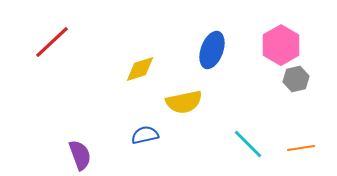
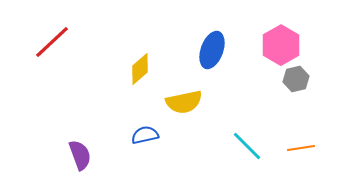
yellow diamond: rotated 24 degrees counterclockwise
cyan line: moved 1 px left, 2 px down
